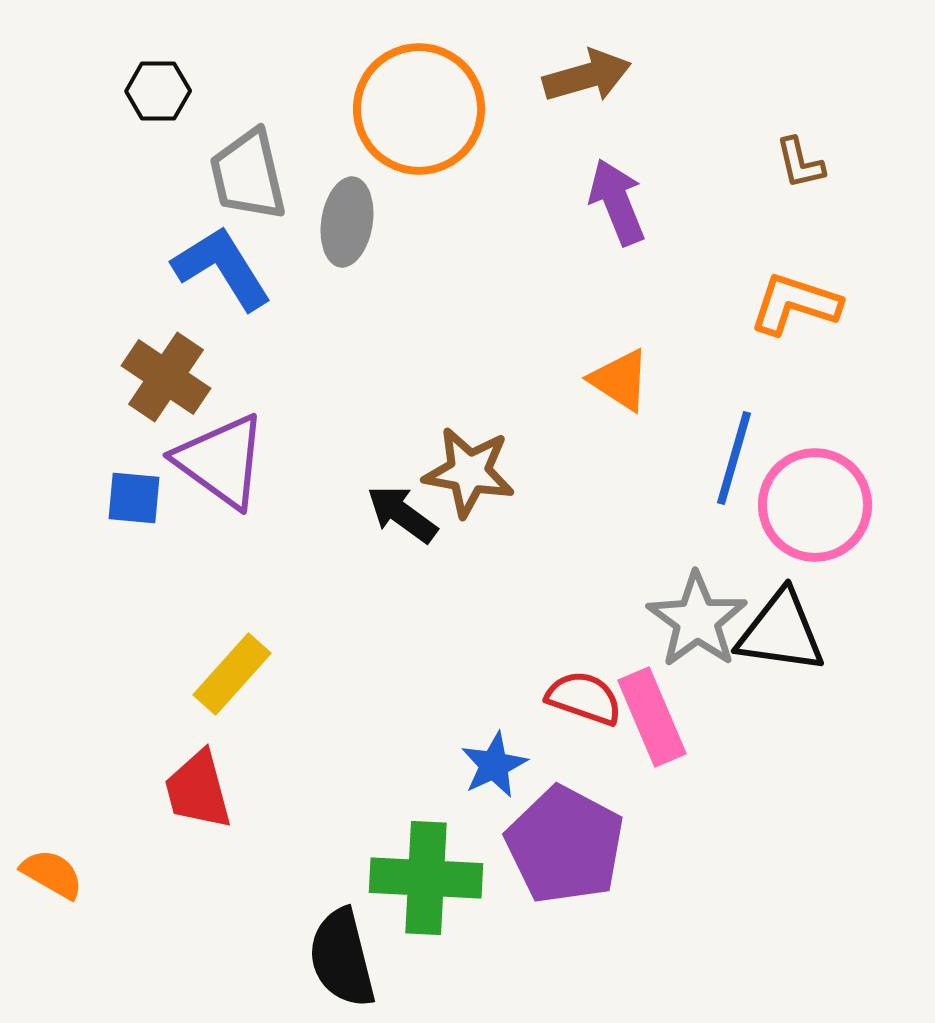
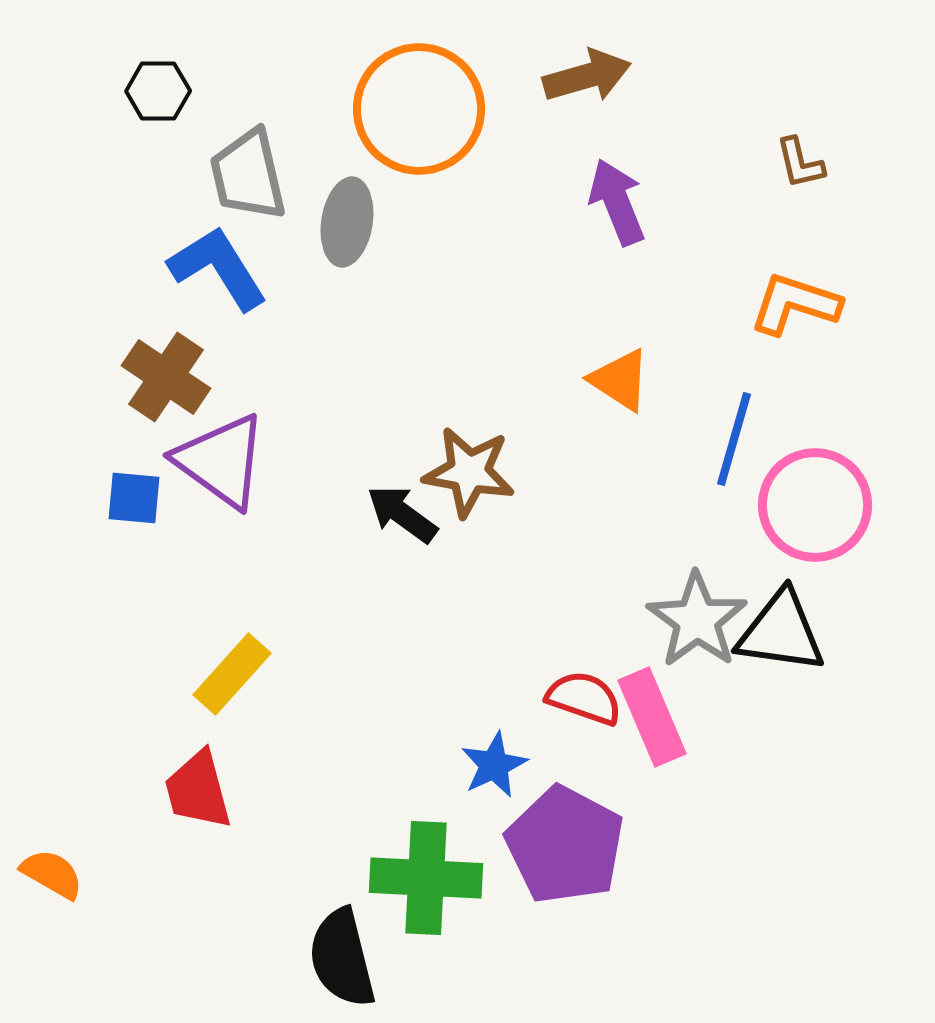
blue L-shape: moved 4 px left
blue line: moved 19 px up
